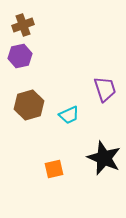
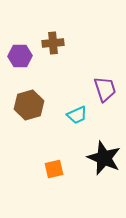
brown cross: moved 30 px right, 18 px down; rotated 15 degrees clockwise
purple hexagon: rotated 10 degrees clockwise
cyan trapezoid: moved 8 px right
